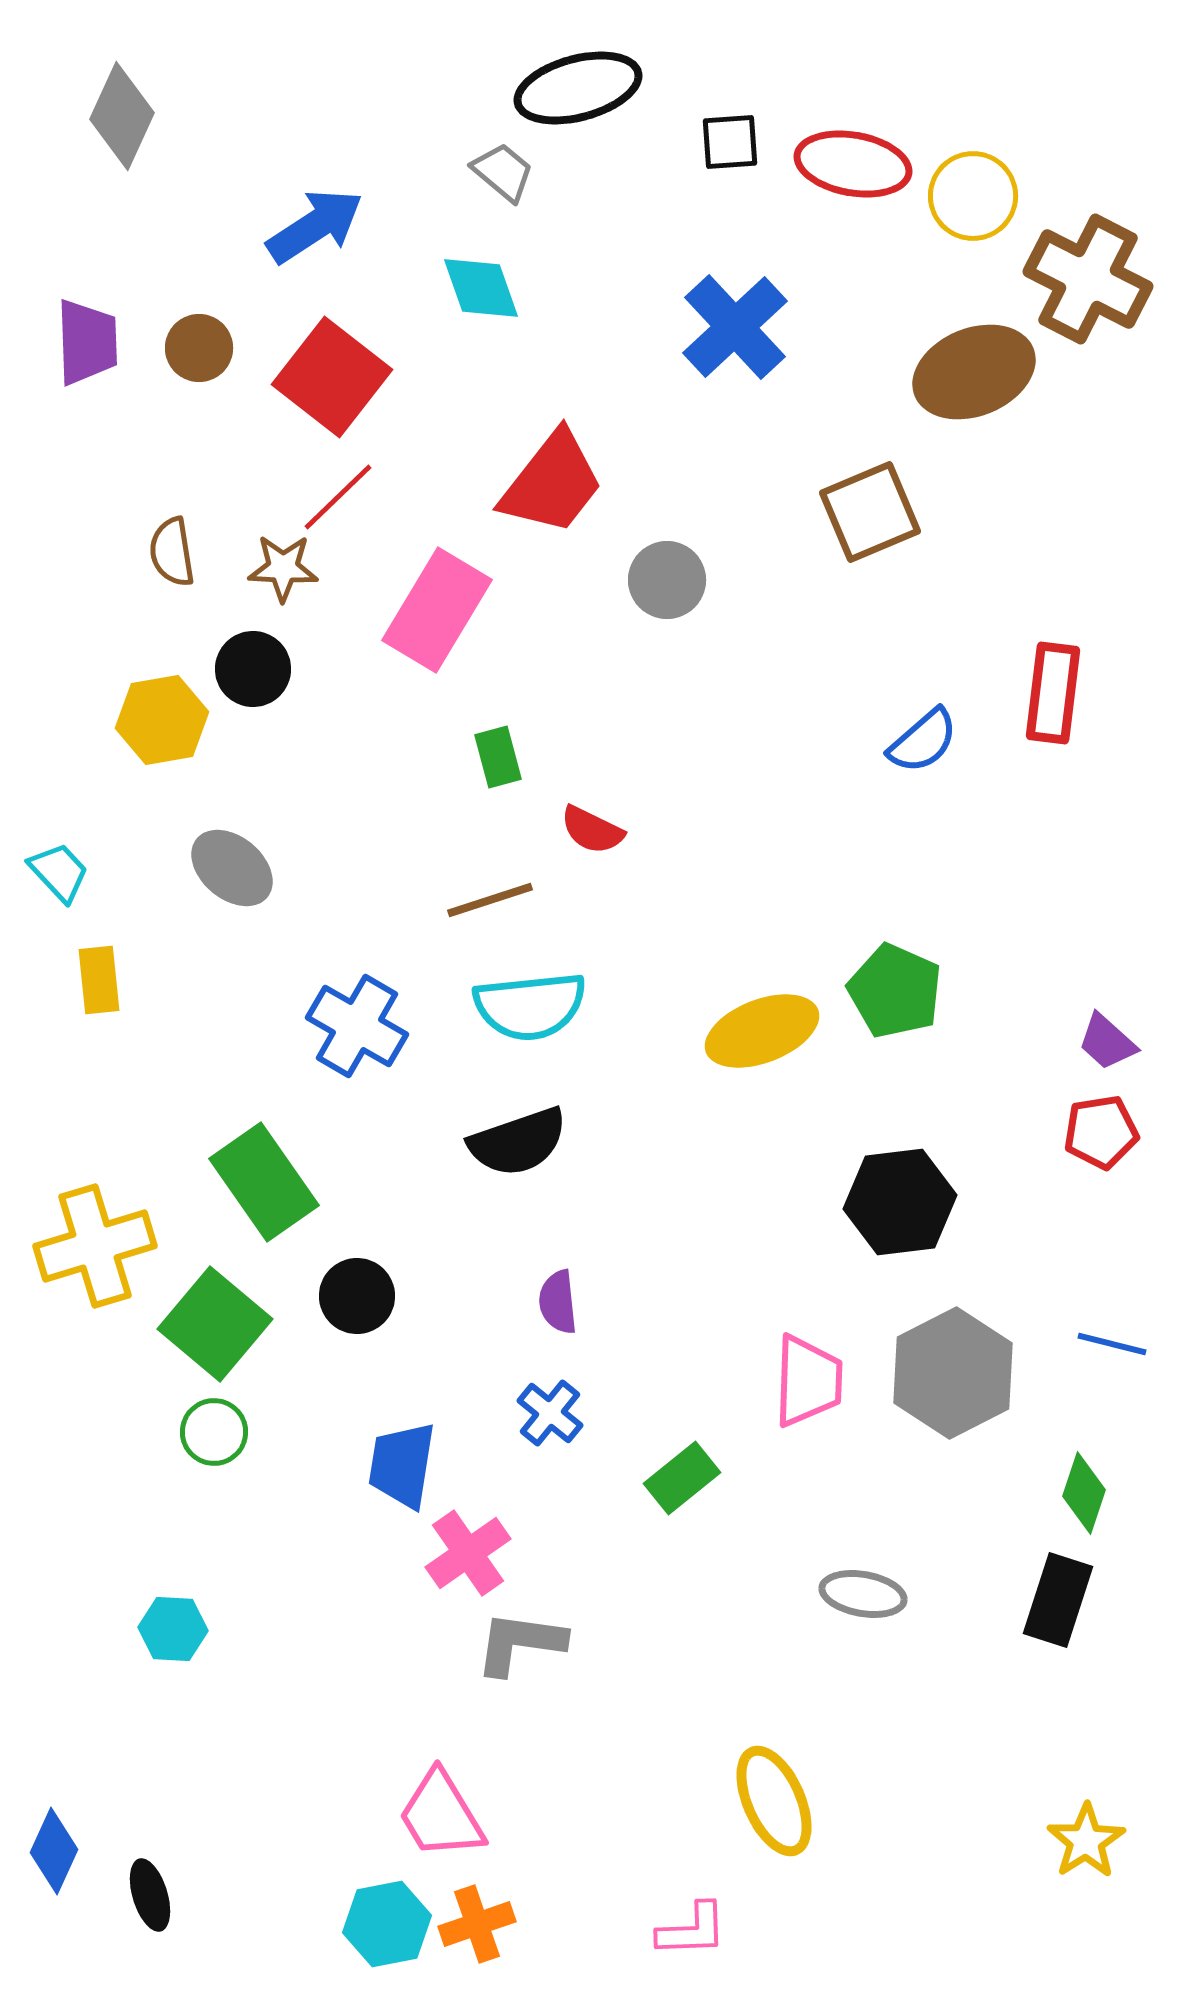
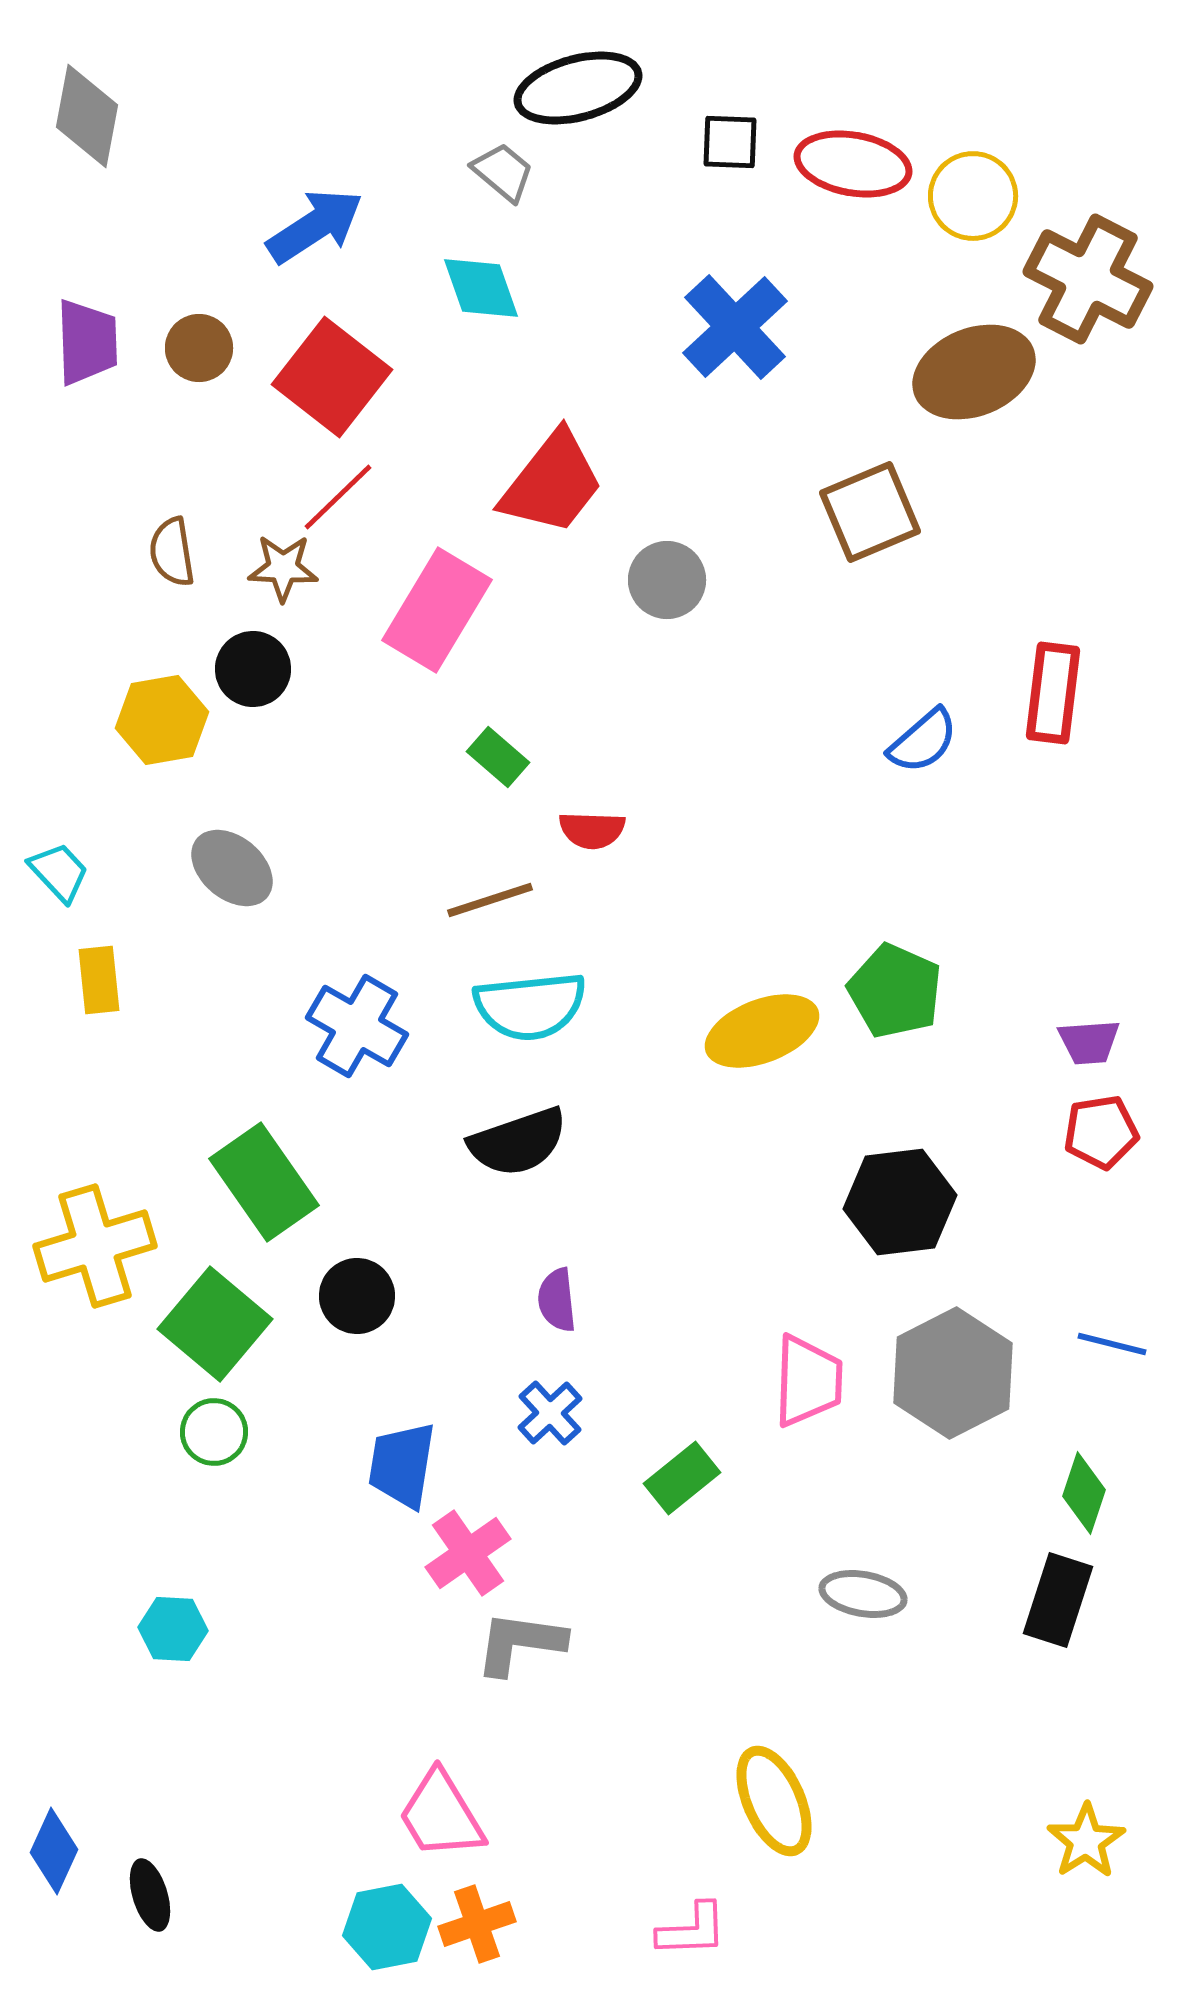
gray diamond at (122, 116): moved 35 px left; rotated 14 degrees counterclockwise
black square at (730, 142): rotated 6 degrees clockwise
green rectangle at (498, 757): rotated 34 degrees counterclockwise
red semicircle at (592, 830): rotated 24 degrees counterclockwise
purple trapezoid at (1107, 1042): moved 18 px left; rotated 46 degrees counterclockwise
purple semicircle at (558, 1302): moved 1 px left, 2 px up
blue cross at (550, 1413): rotated 8 degrees clockwise
cyan hexagon at (387, 1924): moved 3 px down
